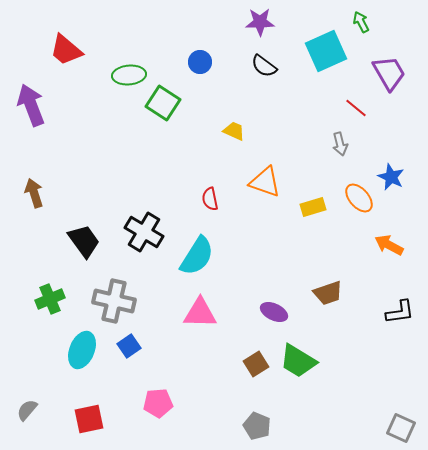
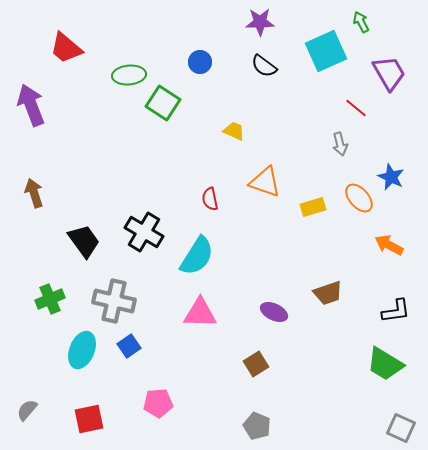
red trapezoid: moved 2 px up
black L-shape: moved 4 px left, 1 px up
green trapezoid: moved 87 px right, 3 px down
